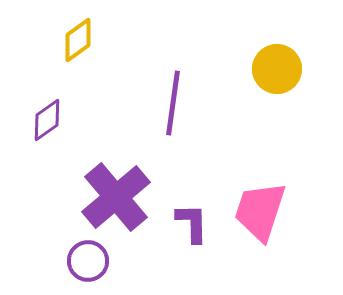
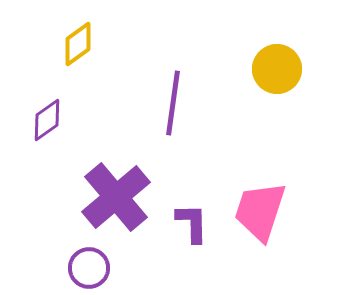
yellow diamond: moved 4 px down
purple circle: moved 1 px right, 7 px down
